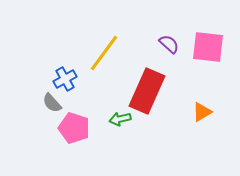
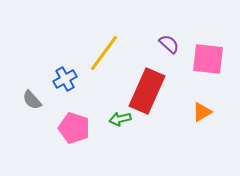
pink square: moved 12 px down
gray semicircle: moved 20 px left, 3 px up
